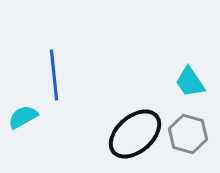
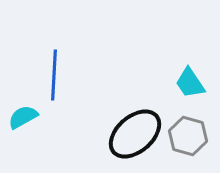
blue line: rotated 9 degrees clockwise
cyan trapezoid: moved 1 px down
gray hexagon: moved 2 px down
